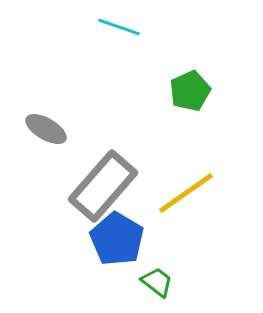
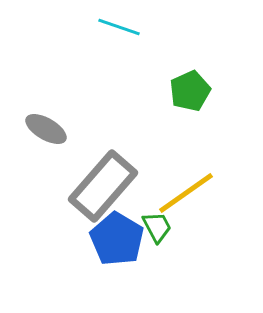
green trapezoid: moved 55 px up; rotated 24 degrees clockwise
